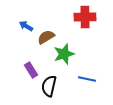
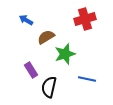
red cross: moved 2 px down; rotated 15 degrees counterclockwise
blue arrow: moved 6 px up
green star: moved 1 px right
black semicircle: moved 1 px down
